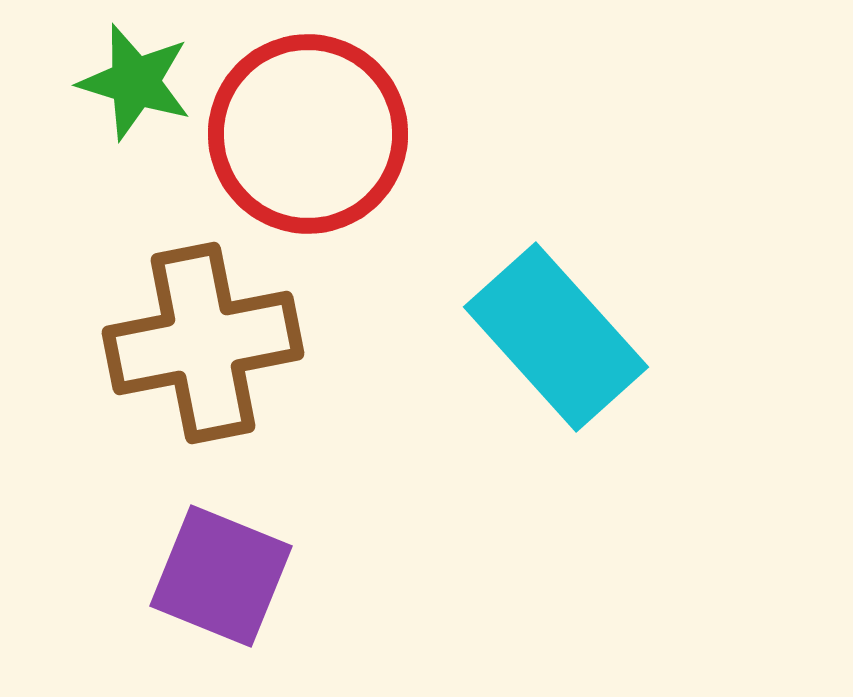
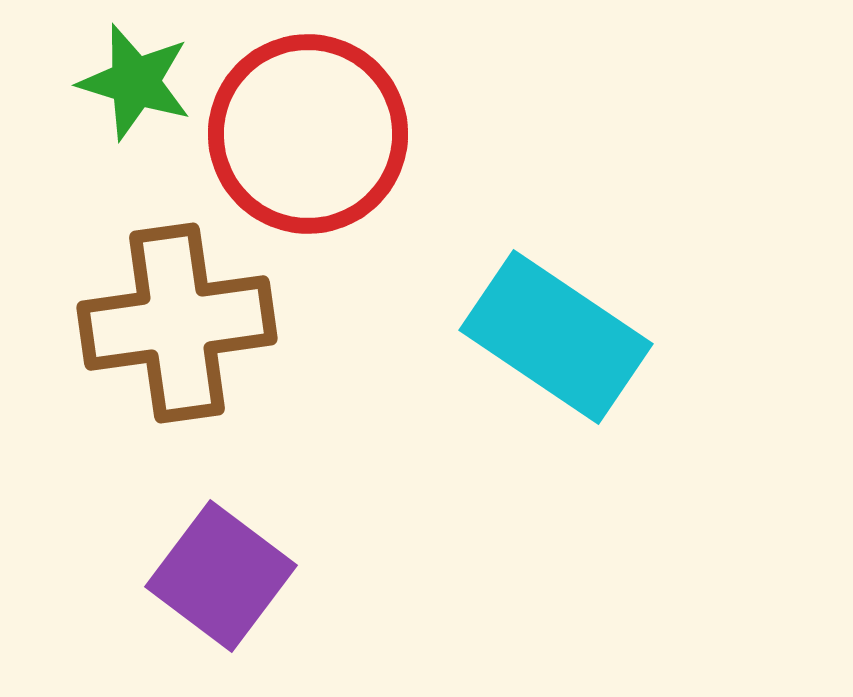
cyan rectangle: rotated 14 degrees counterclockwise
brown cross: moved 26 px left, 20 px up; rotated 3 degrees clockwise
purple square: rotated 15 degrees clockwise
